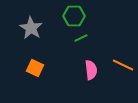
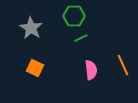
orange line: rotated 40 degrees clockwise
